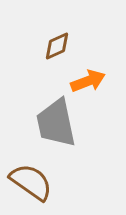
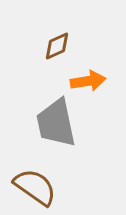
orange arrow: rotated 12 degrees clockwise
brown semicircle: moved 4 px right, 5 px down
